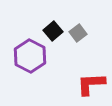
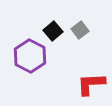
gray square: moved 2 px right, 3 px up
